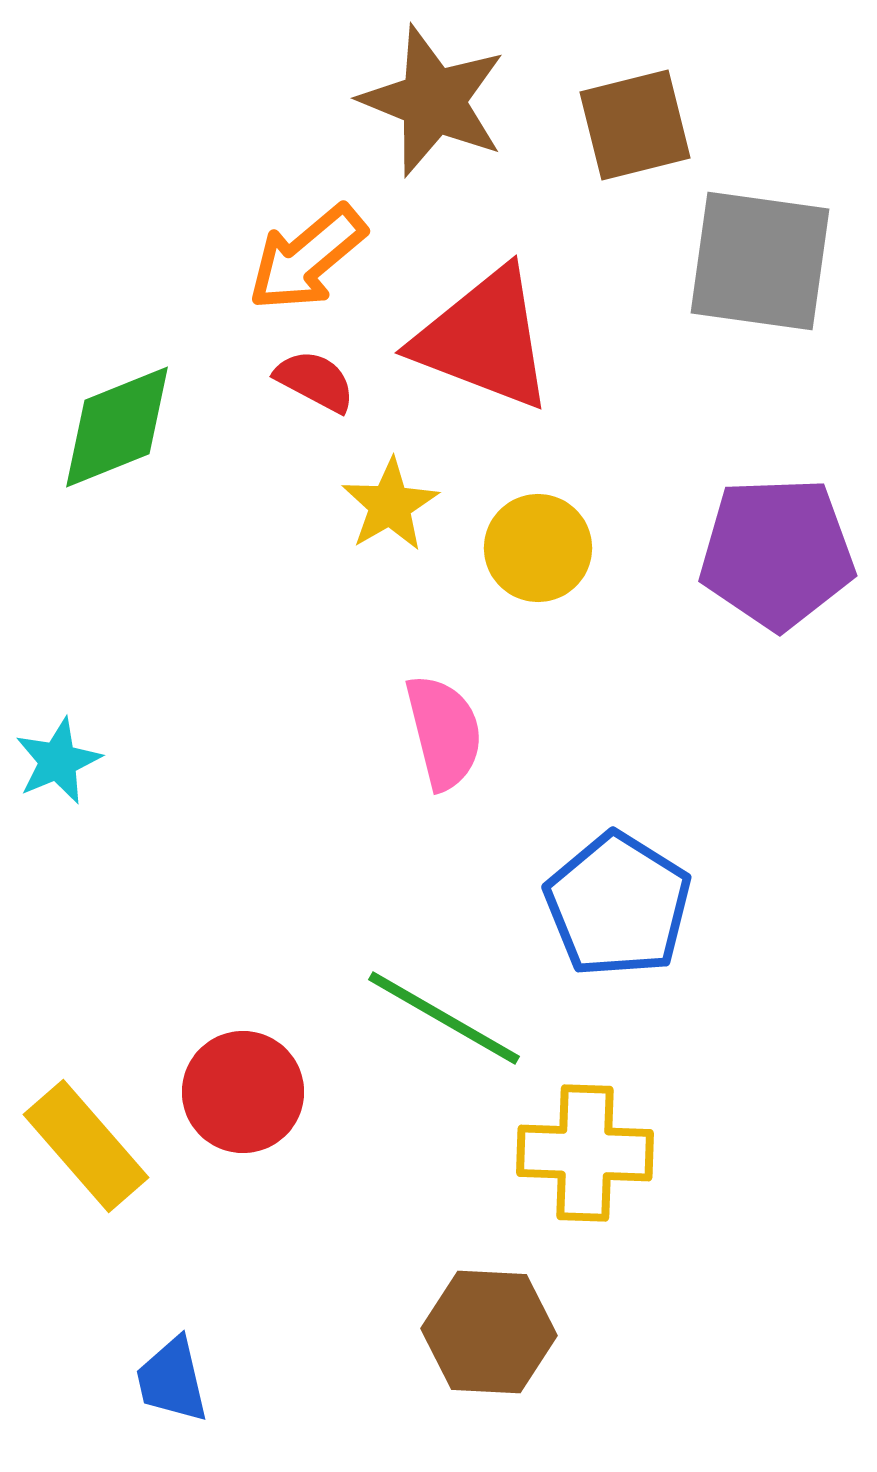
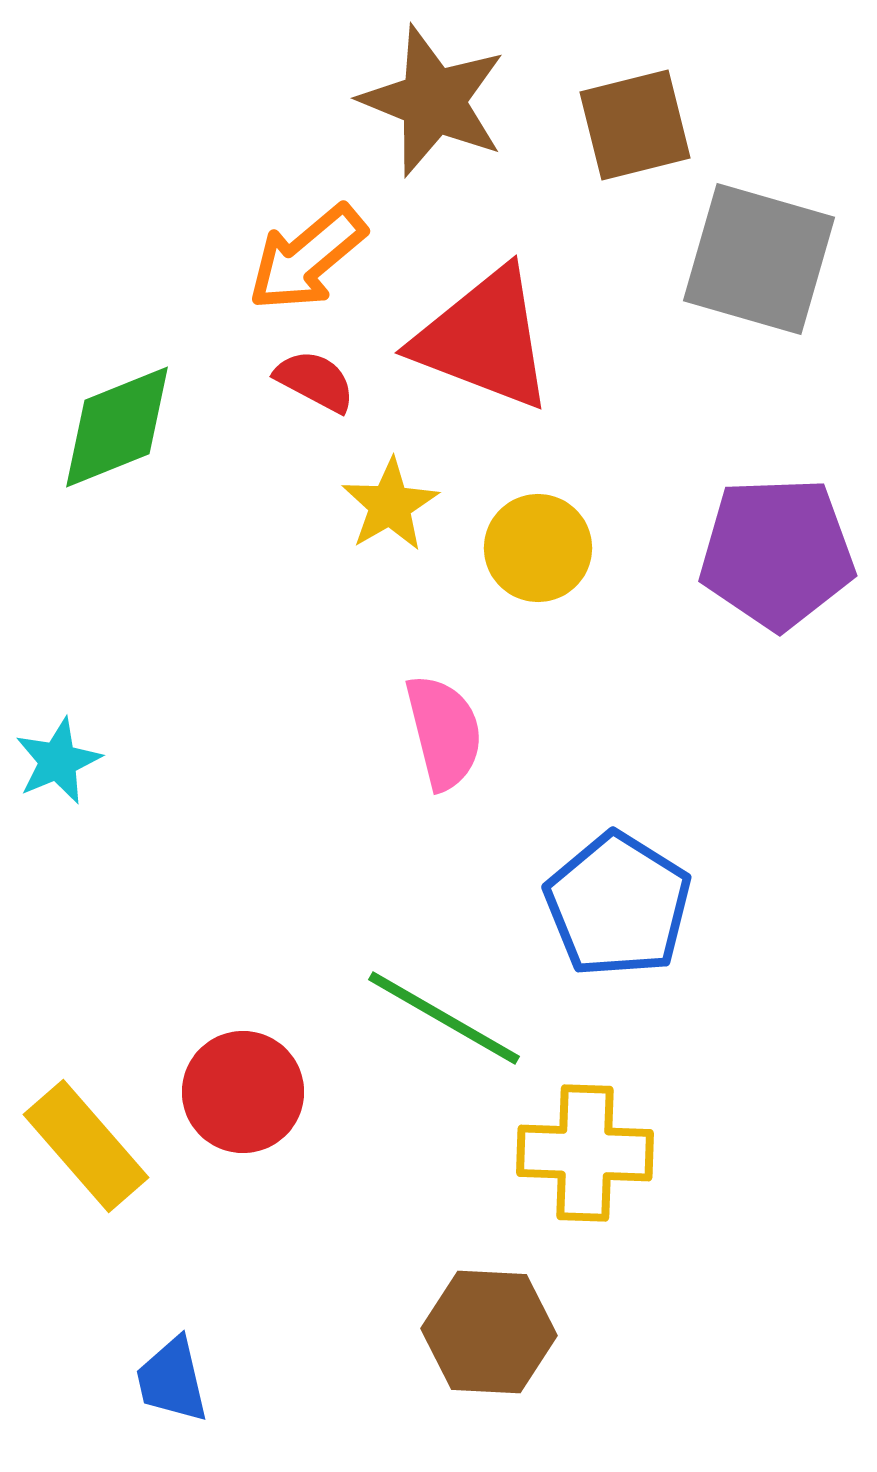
gray square: moved 1 px left, 2 px up; rotated 8 degrees clockwise
